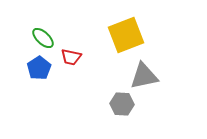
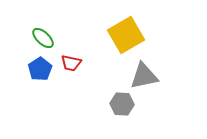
yellow square: rotated 9 degrees counterclockwise
red trapezoid: moved 6 px down
blue pentagon: moved 1 px right, 1 px down
